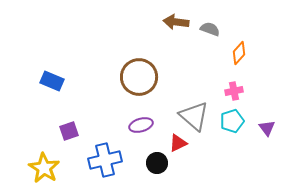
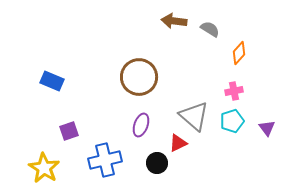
brown arrow: moved 2 px left, 1 px up
gray semicircle: rotated 12 degrees clockwise
purple ellipse: rotated 55 degrees counterclockwise
